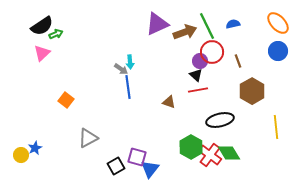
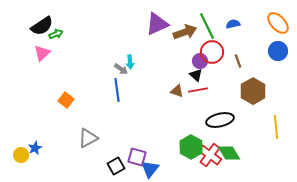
blue line: moved 11 px left, 3 px down
brown hexagon: moved 1 px right
brown triangle: moved 8 px right, 11 px up
